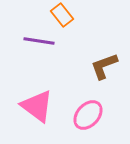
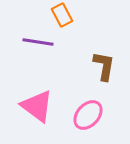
orange rectangle: rotated 10 degrees clockwise
purple line: moved 1 px left, 1 px down
brown L-shape: rotated 120 degrees clockwise
